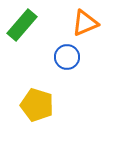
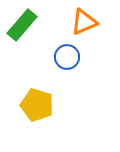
orange triangle: moved 1 px left, 1 px up
